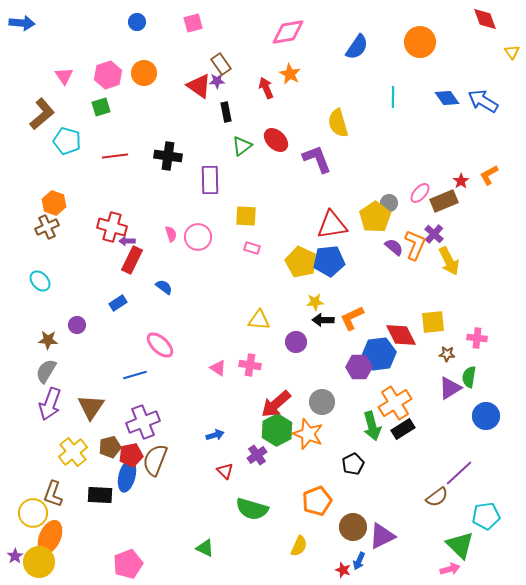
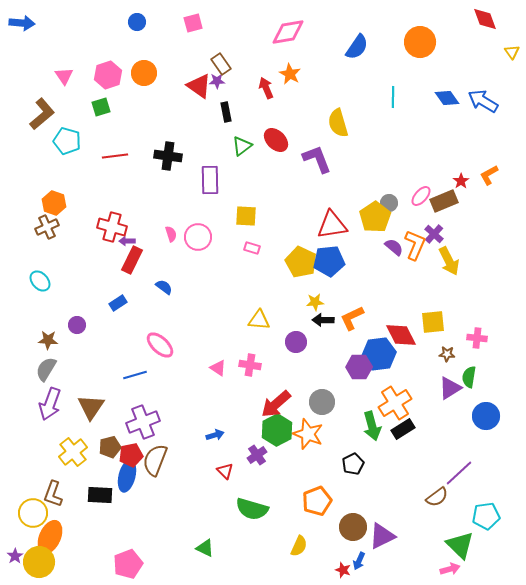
pink ellipse at (420, 193): moved 1 px right, 3 px down
gray semicircle at (46, 371): moved 2 px up
